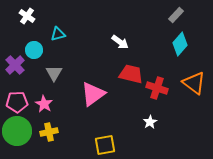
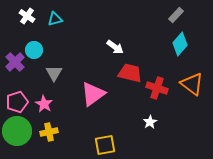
cyan triangle: moved 3 px left, 15 px up
white arrow: moved 5 px left, 5 px down
purple cross: moved 3 px up
red trapezoid: moved 1 px left, 1 px up
orange triangle: moved 2 px left, 1 px down
pink pentagon: rotated 15 degrees counterclockwise
